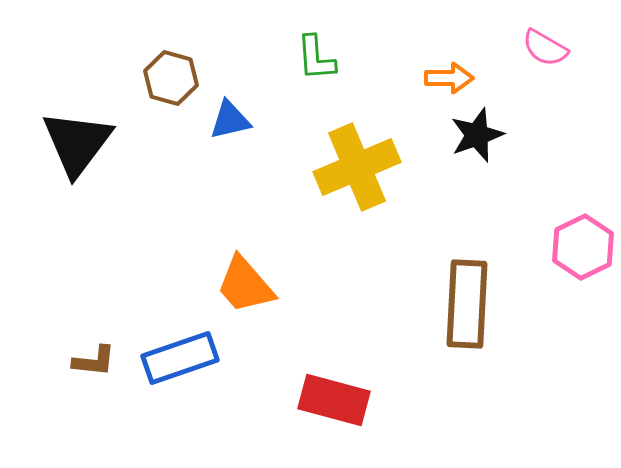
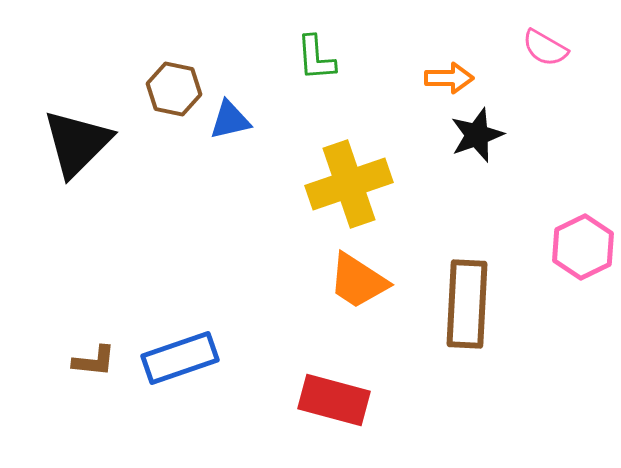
brown hexagon: moved 3 px right, 11 px down; rotated 4 degrees counterclockwise
black triangle: rotated 8 degrees clockwise
yellow cross: moved 8 px left, 17 px down; rotated 4 degrees clockwise
orange trapezoid: moved 113 px right, 4 px up; rotated 16 degrees counterclockwise
